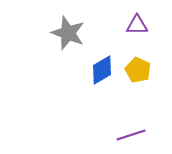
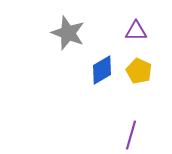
purple triangle: moved 1 px left, 6 px down
yellow pentagon: moved 1 px right, 1 px down
purple line: rotated 56 degrees counterclockwise
